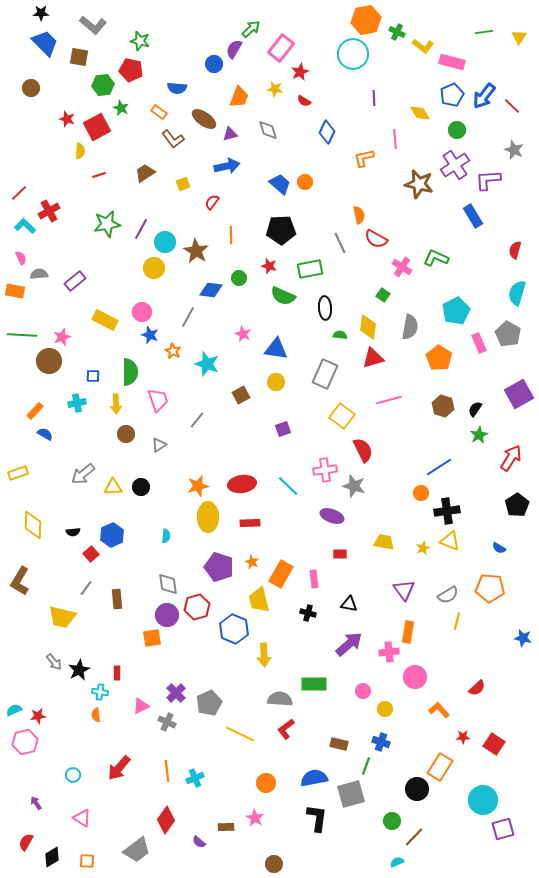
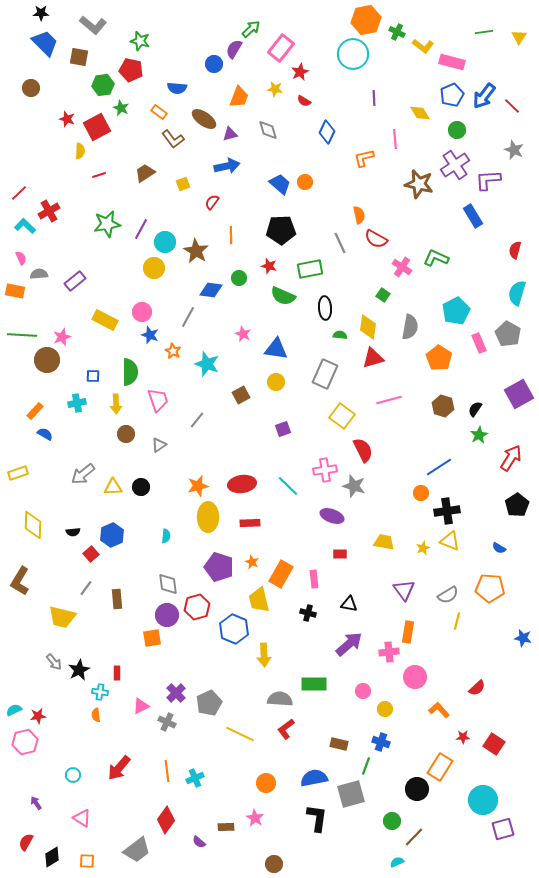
brown circle at (49, 361): moved 2 px left, 1 px up
